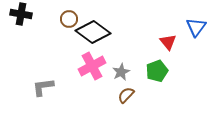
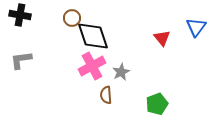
black cross: moved 1 px left, 1 px down
brown circle: moved 3 px right, 1 px up
black diamond: moved 4 px down; rotated 36 degrees clockwise
red triangle: moved 6 px left, 4 px up
green pentagon: moved 33 px down
gray L-shape: moved 22 px left, 27 px up
brown semicircle: moved 20 px left; rotated 48 degrees counterclockwise
